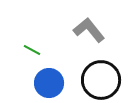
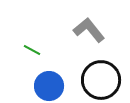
blue circle: moved 3 px down
